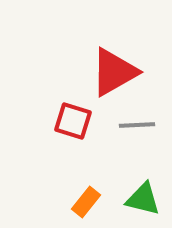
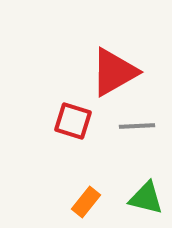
gray line: moved 1 px down
green triangle: moved 3 px right, 1 px up
